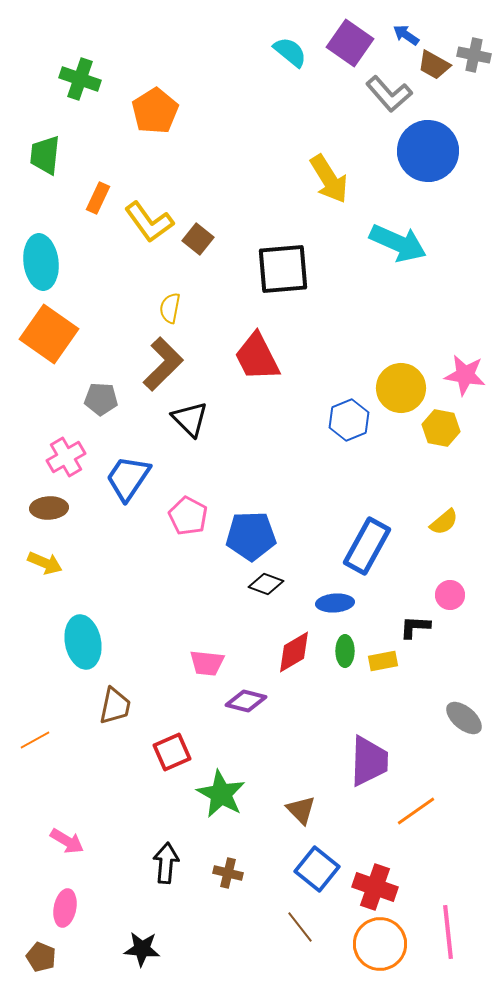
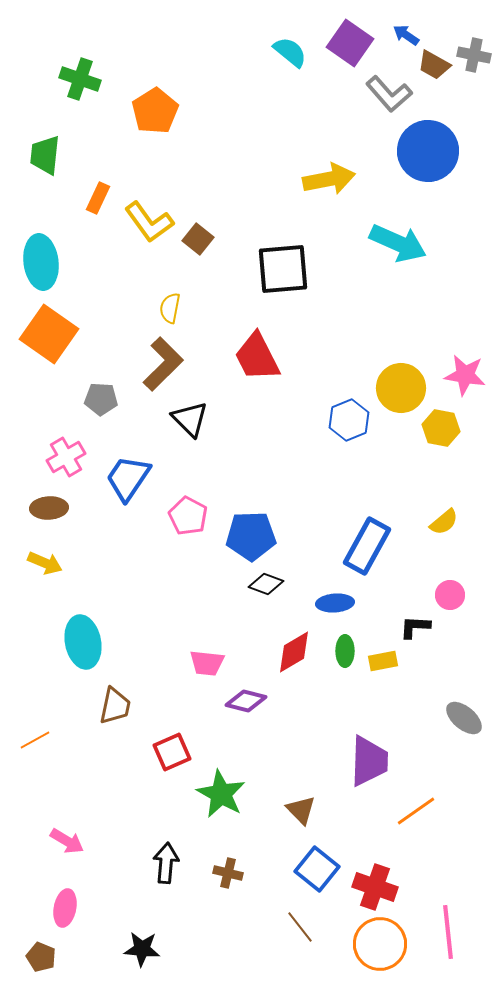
yellow arrow at (329, 179): rotated 69 degrees counterclockwise
